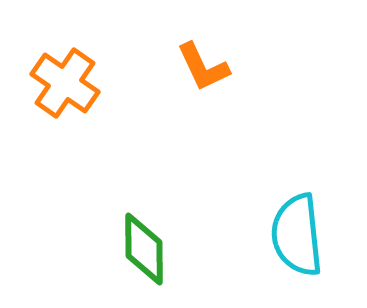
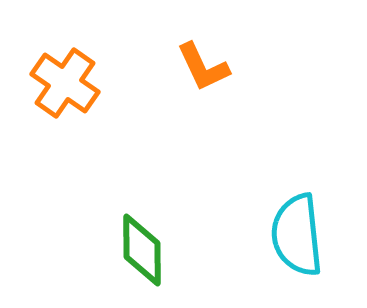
green diamond: moved 2 px left, 1 px down
